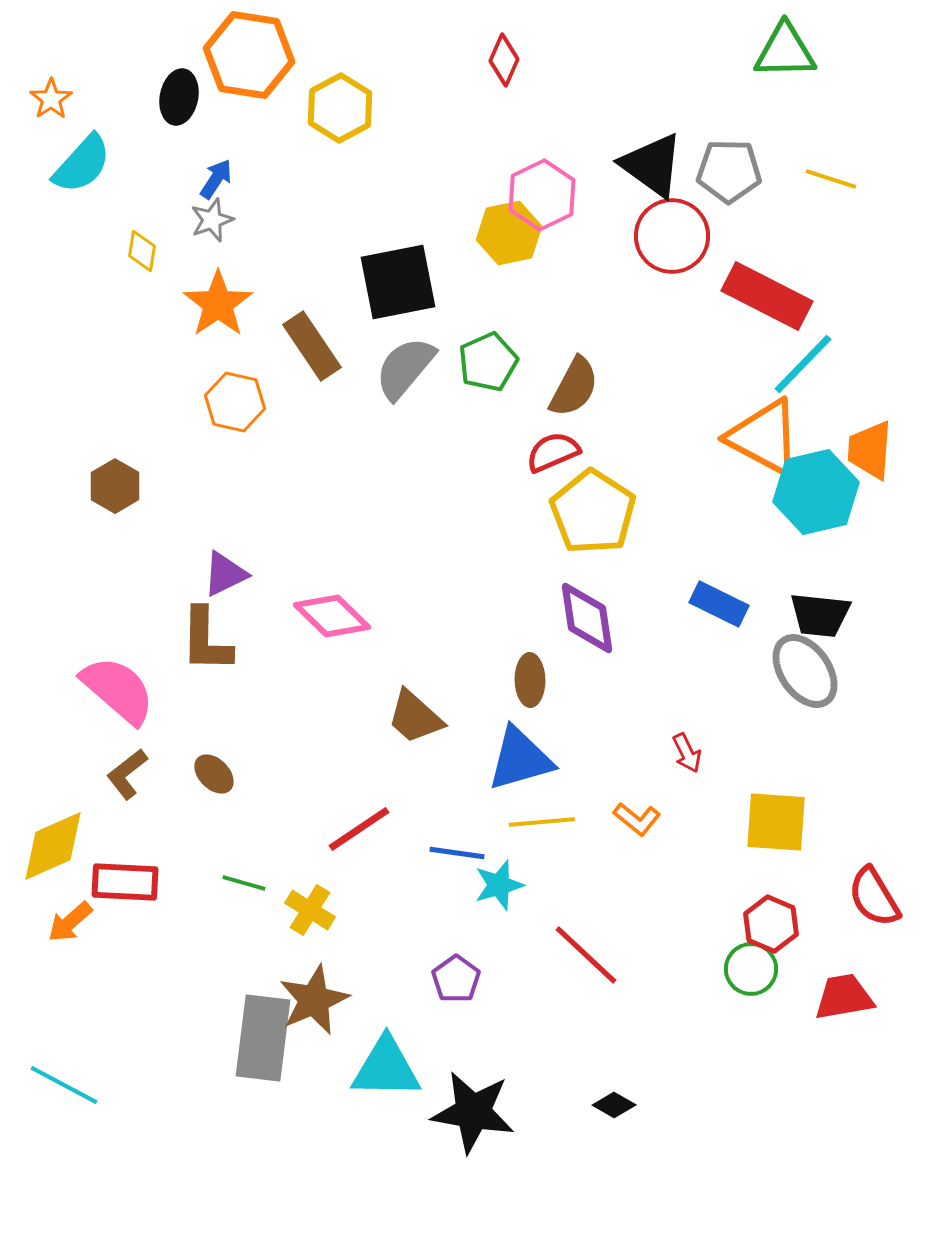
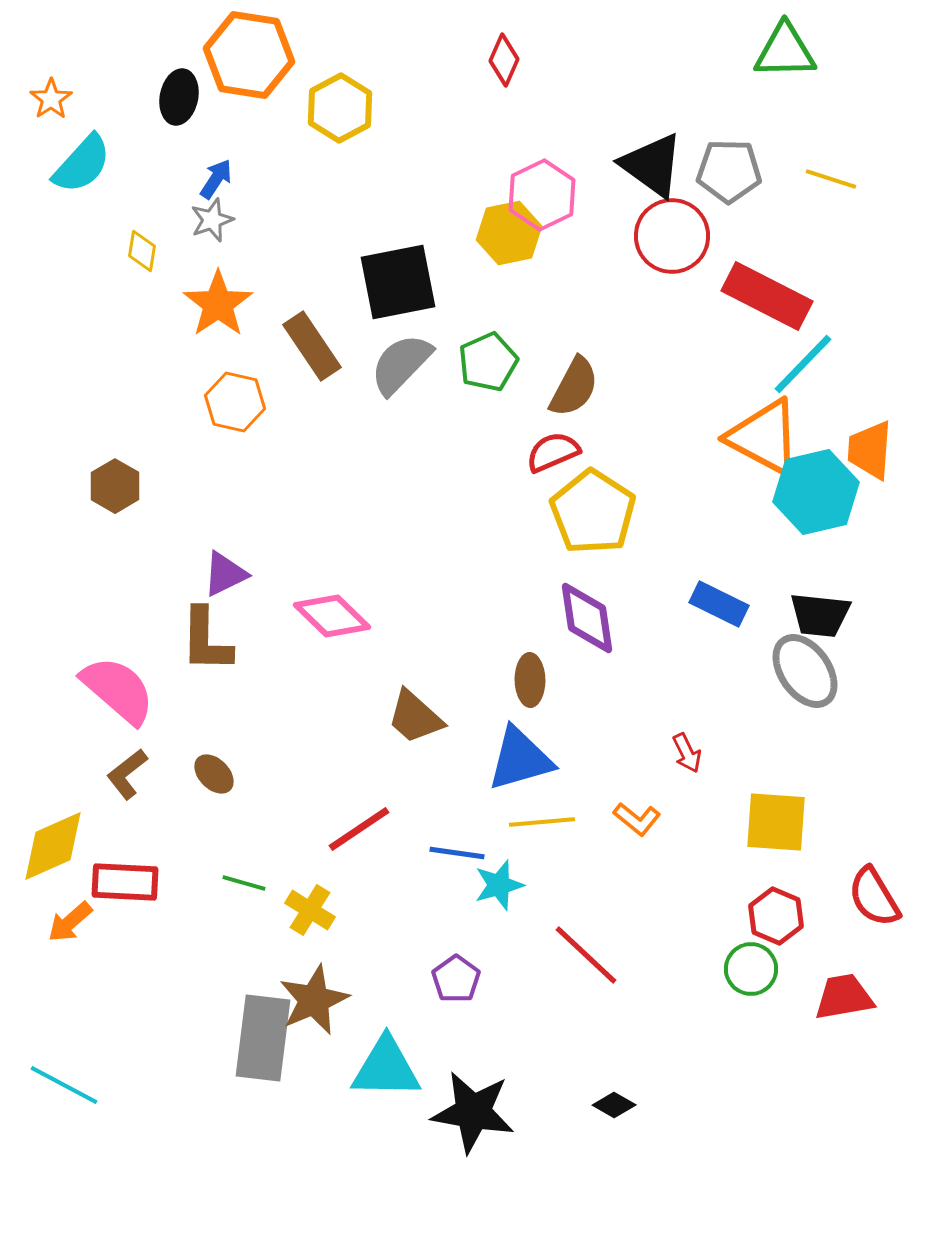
gray semicircle at (405, 368): moved 4 px left, 4 px up; rotated 4 degrees clockwise
red hexagon at (771, 924): moved 5 px right, 8 px up
